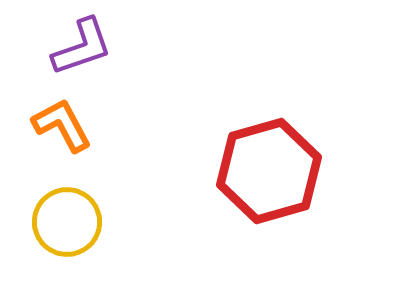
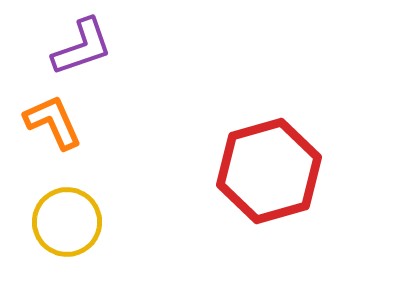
orange L-shape: moved 9 px left, 3 px up; rotated 4 degrees clockwise
